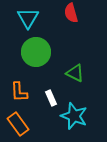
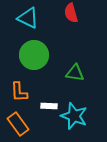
cyan triangle: rotated 35 degrees counterclockwise
green circle: moved 2 px left, 3 px down
green triangle: rotated 18 degrees counterclockwise
white rectangle: moved 2 px left, 8 px down; rotated 63 degrees counterclockwise
